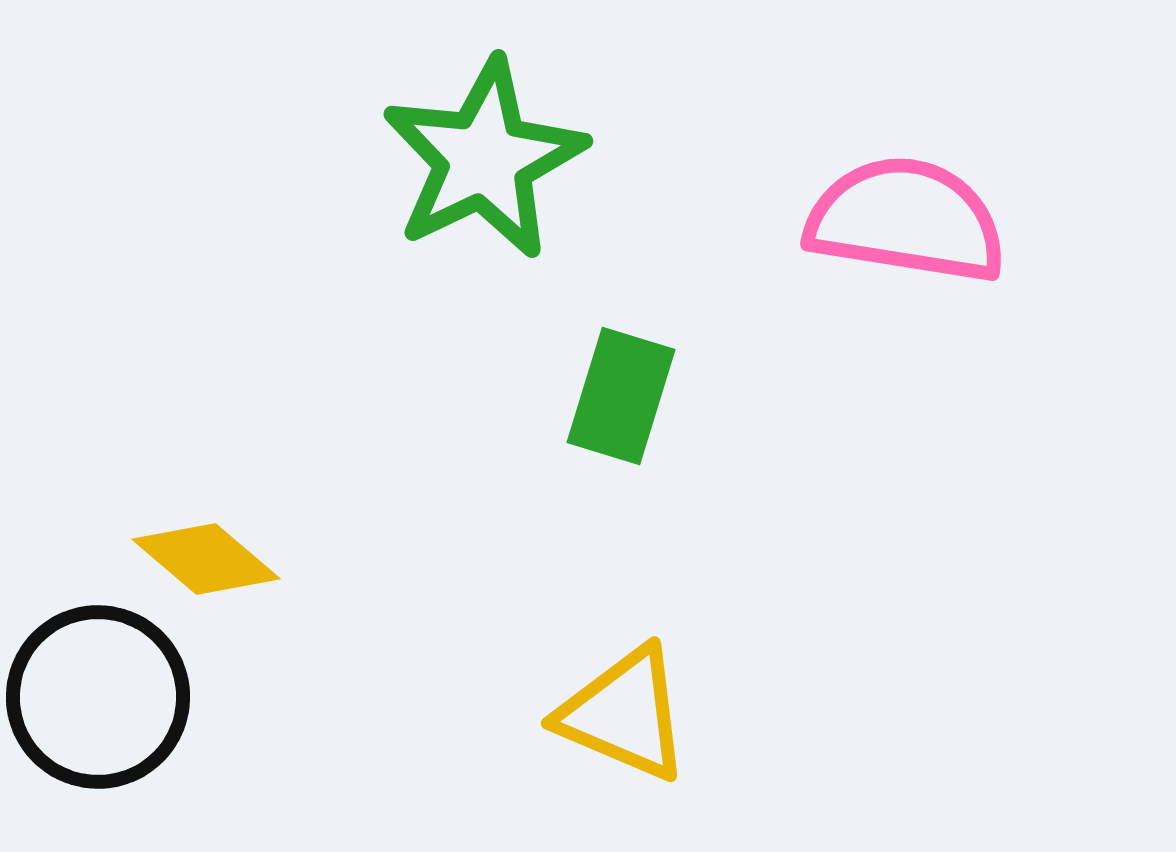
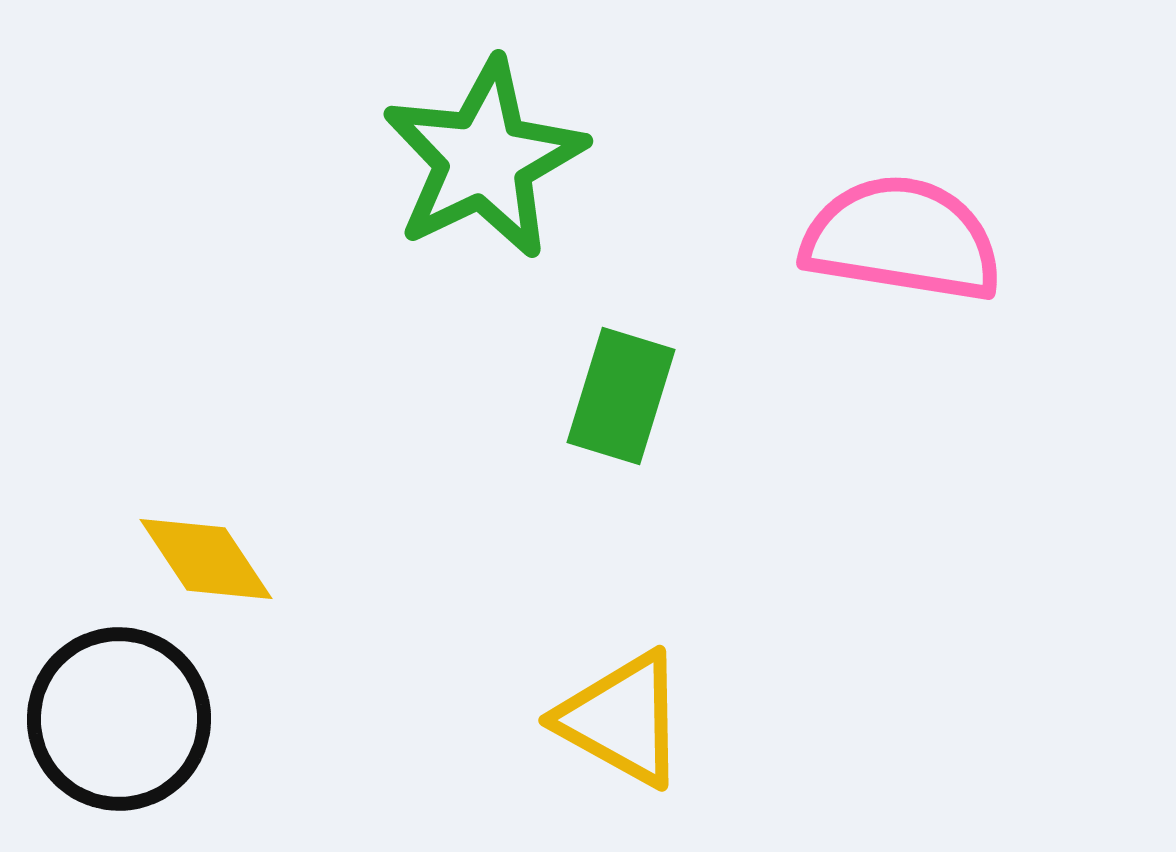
pink semicircle: moved 4 px left, 19 px down
yellow diamond: rotated 16 degrees clockwise
black circle: moved 21 px right, 22 px down
yellow triangle: moved 2 px left, 5 px down; rotated 6 degrees clockwise
